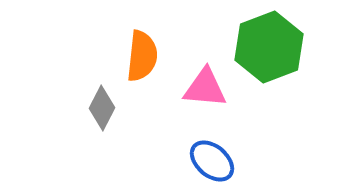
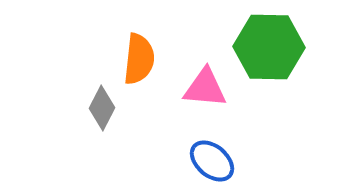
green hexagon: rotated 22 degrees clockwise
orange semicircle: moved 3 px left, 3 px down
